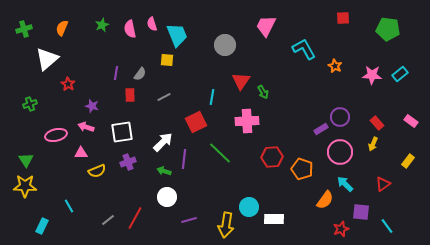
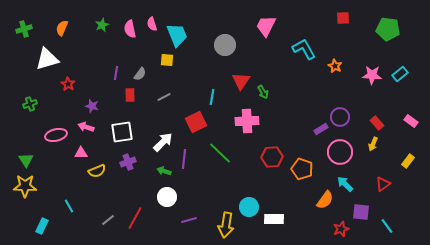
white triangle at (47, 59): rotated 25 degrees clockwise
